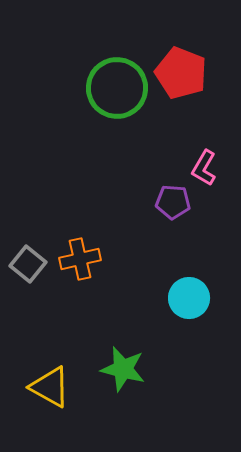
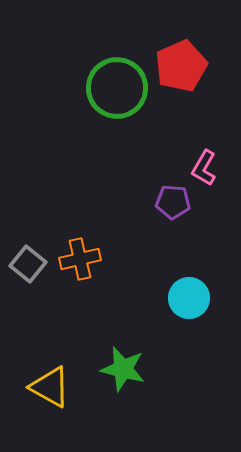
red pentagon: moved 7 px up; rotated 27 degrees clockwise
